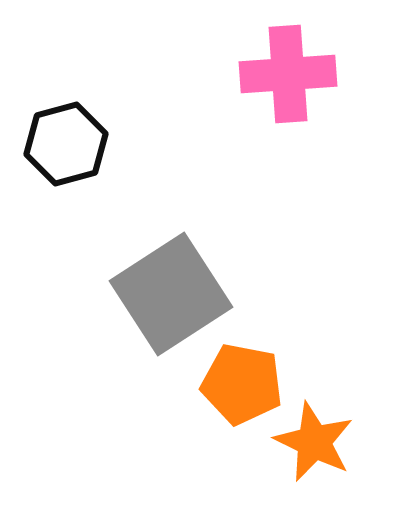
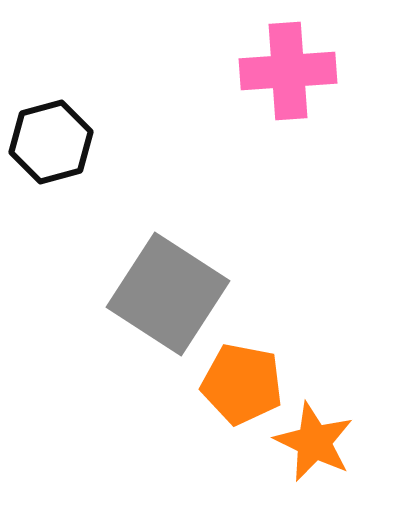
pink cross: moved 3 px up
black hexagon: moved 15 px left, 2 px up
gray square: moved 3 px left; rotated 24 degrees counterclockwise
